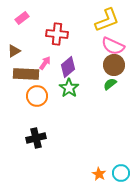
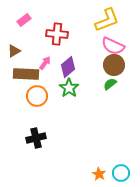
pink rectangle: moved 2 px right, 2 px down
